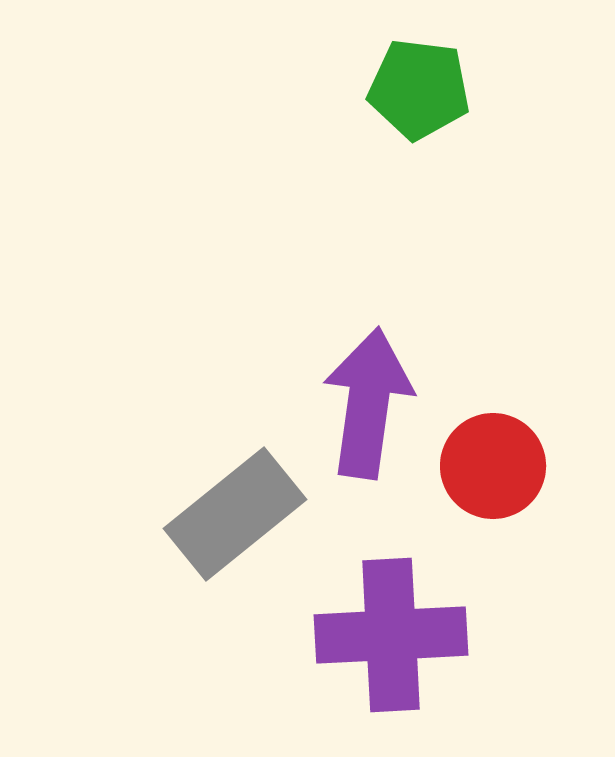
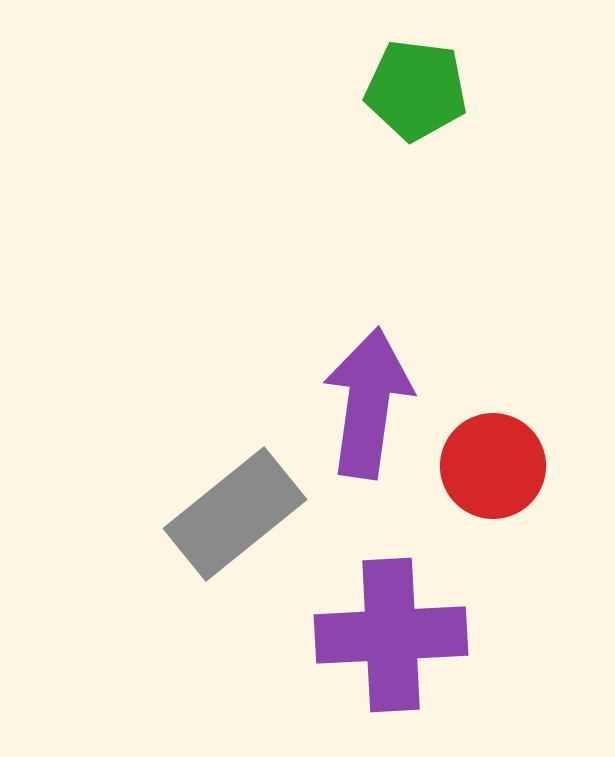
green pentagon: moved 3 px left, 1 px down
